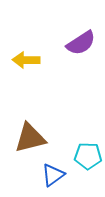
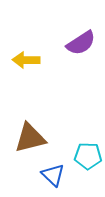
blue triangle: rotated 40 degrees counterclockwise
